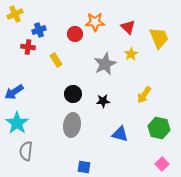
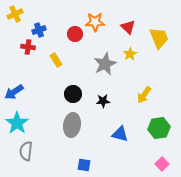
yellow star: moved 1 px left
green hexagon: rotated 20 degrees counterclockwise
blue square: moved 2 px up
